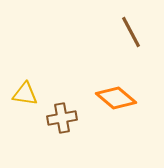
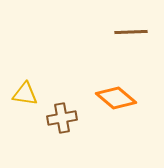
brown line: rotated 64 degrees counterclockwise
